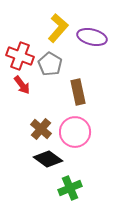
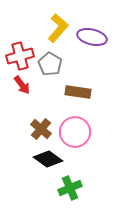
red cross: rotated 36 degrees counterclockwise
brown rectangle: rotated 70 degrees counterclockwise
